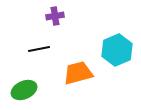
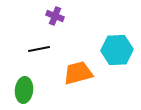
purple cross: rotated 30 degrees clockwise
cyan hexagon: rotated 20 degrees clockwise
green ellipse: rotated 60 degrees counterclockwise
